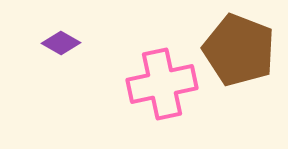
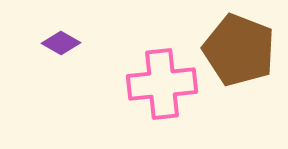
pink cross: rotated 6 degrees clockwise
